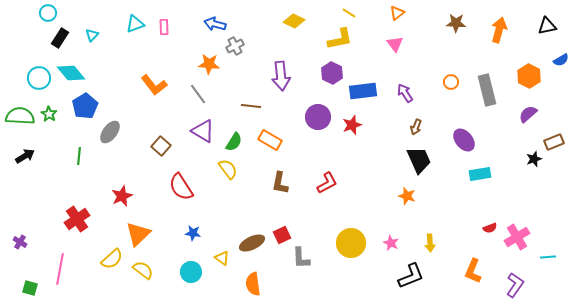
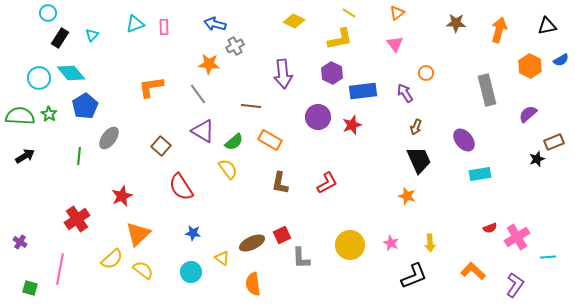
purple arrow at (281, 76): moved 2 px right, 2 px up
orange hexagon at (529, 76): moved 1 px right, 10 px up
orange circle at (451, 82): moved 25 px left, 9 px up
orange L-shape at (154, 85): moved 3 px left, 2 px down; rotated 120 degrees clockwise
gray ellipse at (110, 132): moved 1 px left, 6 px down
green semicircle at (234, 142): rotated 18 degrees clockwise
black star at (534, 159): moved 3 px right
yellow circle at (351, 243): moved 1 px left, 2 px down
orange L-shape at (473, 271): rotated 110 degrees clockwise
black L-shape at (411, 276): moved 3 px right
